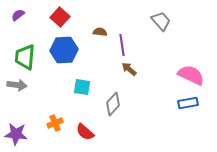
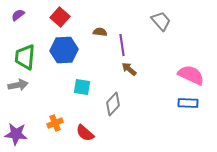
gray arrow: moved 1 px right; rotated 18 degrees counterclockwise
blue rectangle: rotated 12 degrees clockwise
red semicircle: moved 1 px down
